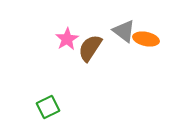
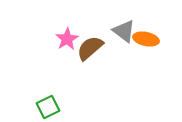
brown semicircle: rotated 16 degrees clockwise
